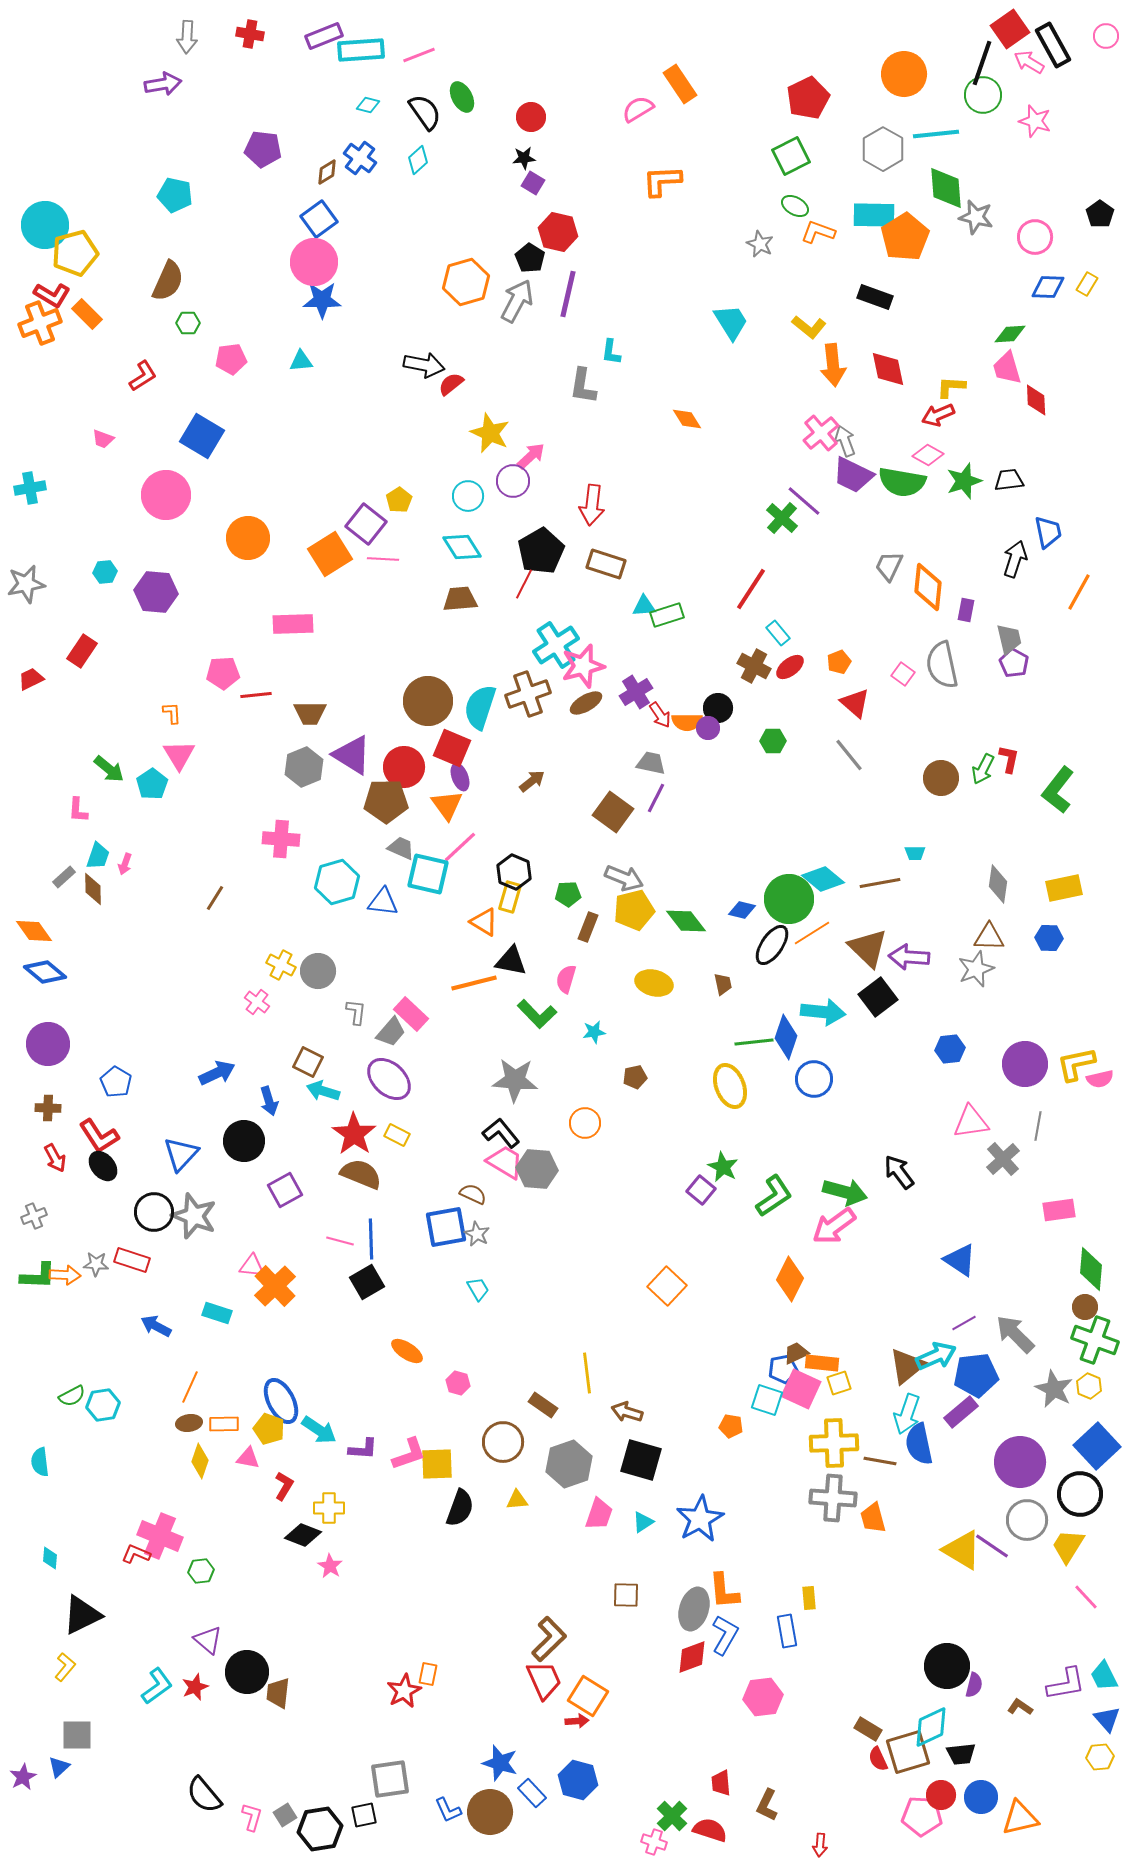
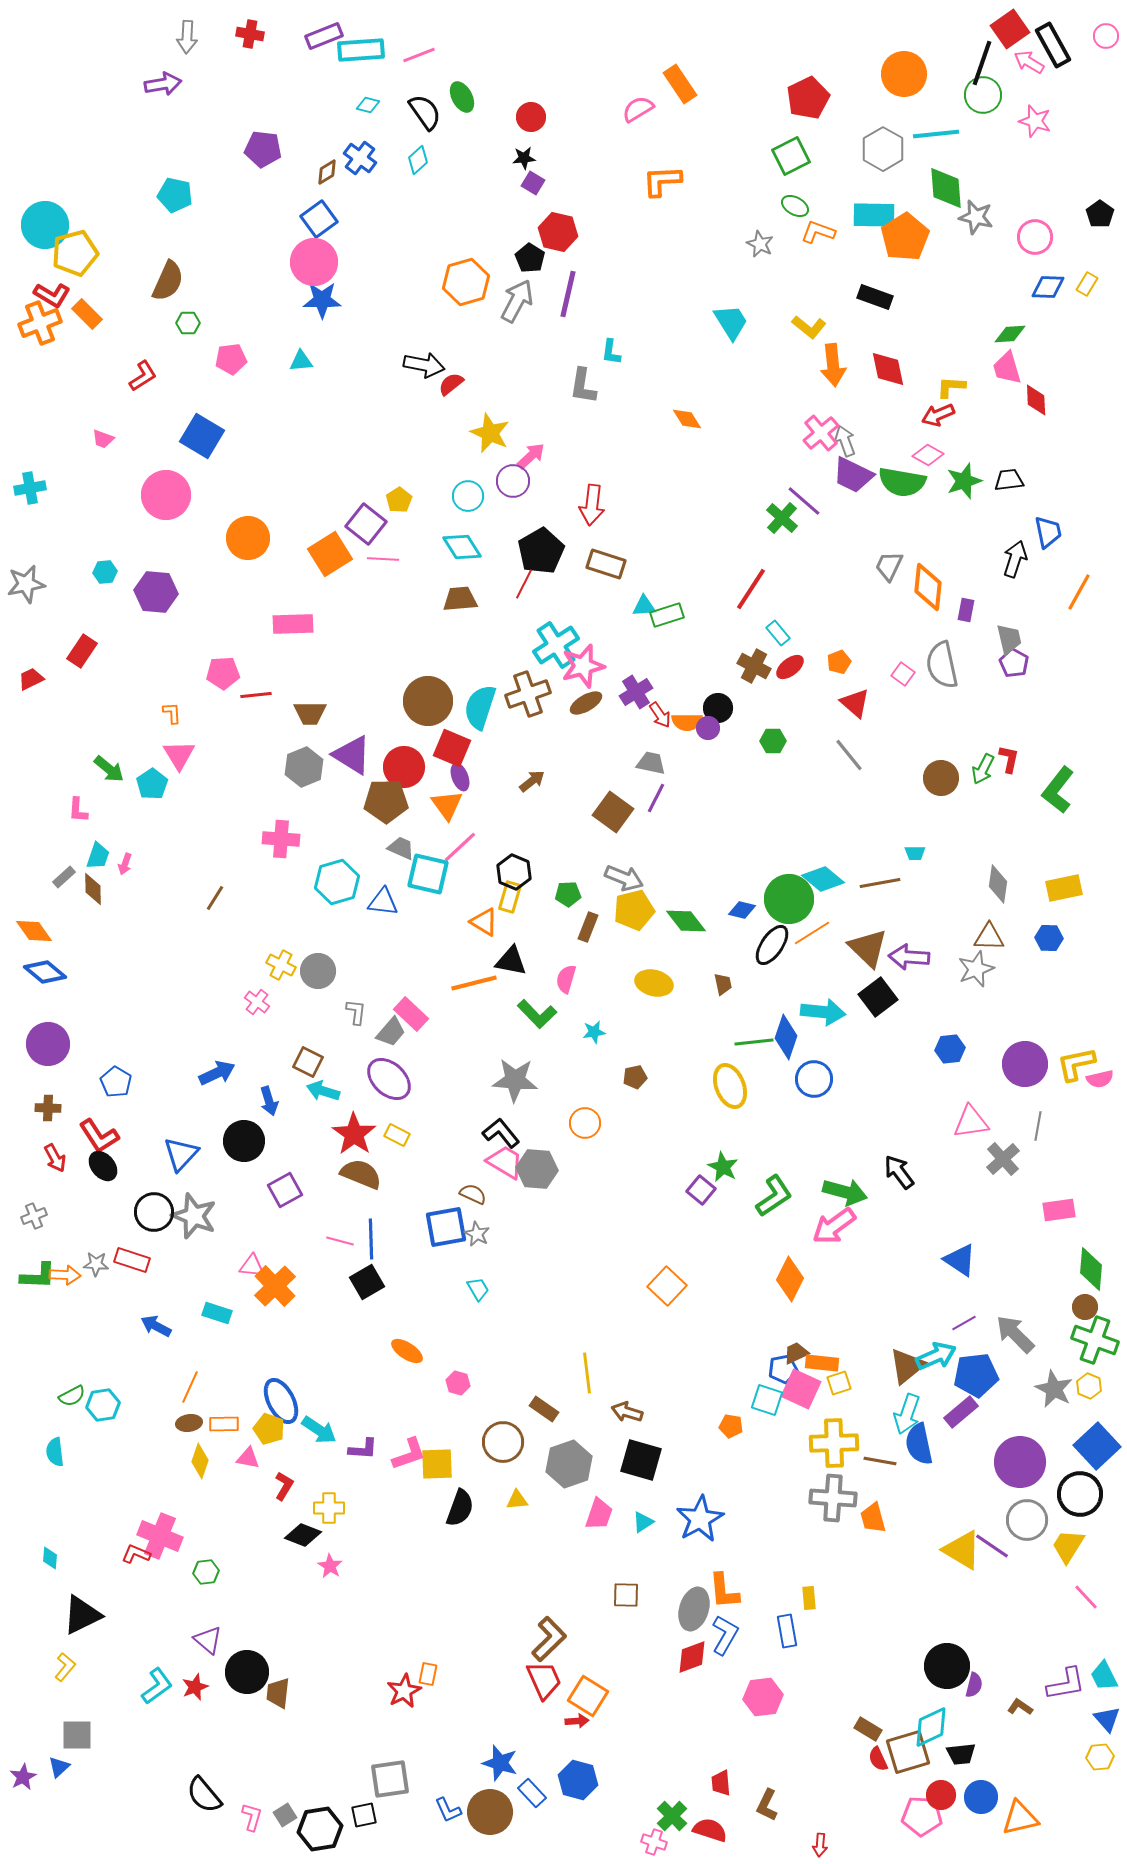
brown rectangle at (543, 1405): moved 1 px right, 4 px down
cyan semicircle at (40, 1462): moved 15 px right, 10 px up
green hexagon at (201, 1571): moved 5 px right, 1 px down
